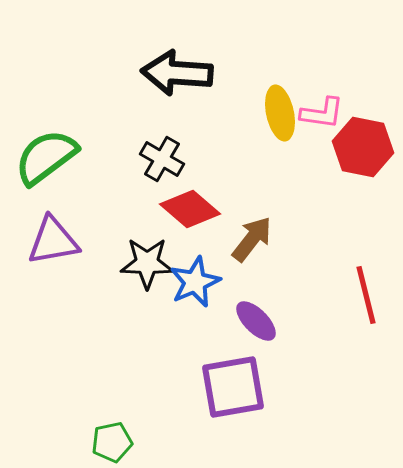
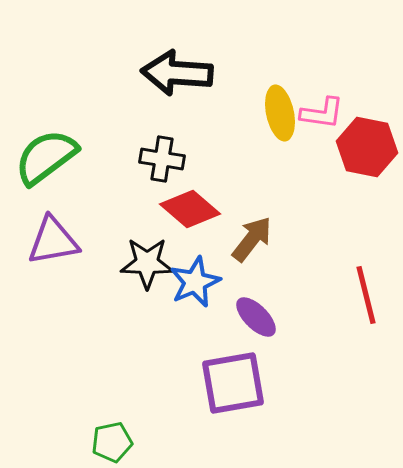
red hexagon: moved 4 px right
black cross: rotated 21 degrees counterclockwise
purple ellipse: moved 4 px up
purple square: moved 4 px up
